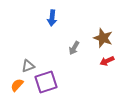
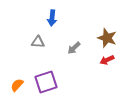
brown star: moved 4 px right
gray arrow: rotated 16 degrees clockwise
red arrow: moved 1 px up
gray triangle: moved 10 px right, 24 px up; rotated 24 degrees clockwise
